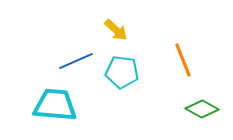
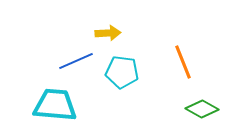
yellow arrow: moved 8 px left, 3 px down; rotated 45 degrees counterclockwise
orange line: moved 2 px down
